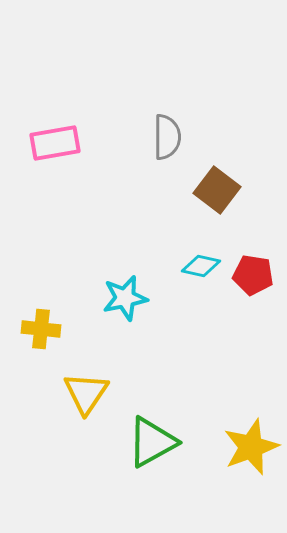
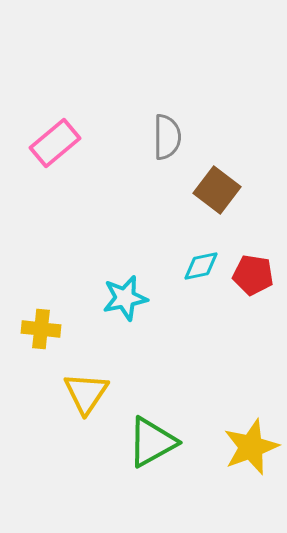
pink rectangle: rotated 30 degrees counterclockwise
cyan diamond: rotated 24 degrees counterclockwise
